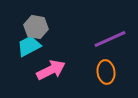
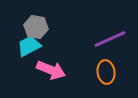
pink arrow: rotated 48 degrees clockwise
